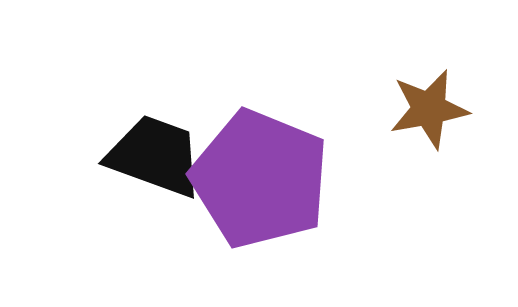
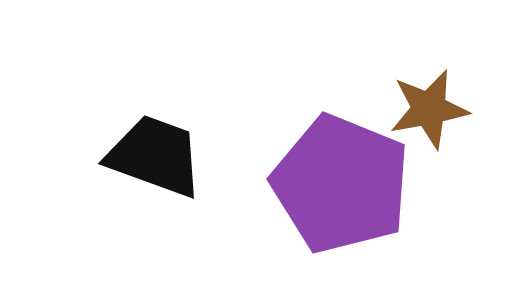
purple pentagon: moved 81 px right, 5 px down
